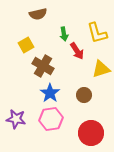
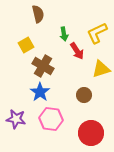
brown semicircle: rotated 90 degrees counterclockwise
yellow L-shape: rotated 80 degrees clockwise
blue star: moved 10 px left, 1 px up
pink hexagon: rotated 15 degrees clockwise
